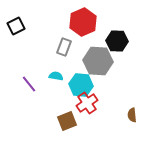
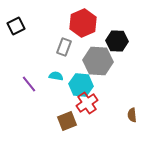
red hexagon: moved 1 px down
